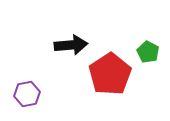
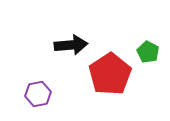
purple hexagon: moved 11 px right
